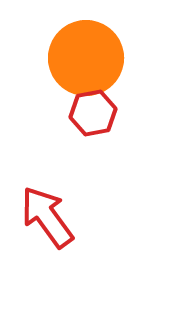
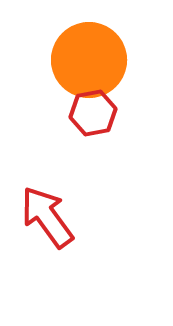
orange circle: moved 3 px right, 2 px down
